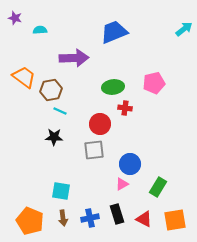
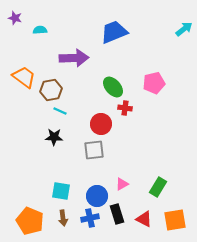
green ellipse: rotated 55 degrees clockwise
red circle: moved 1 px right
blue circle: moved 33 px left, 32 px down
